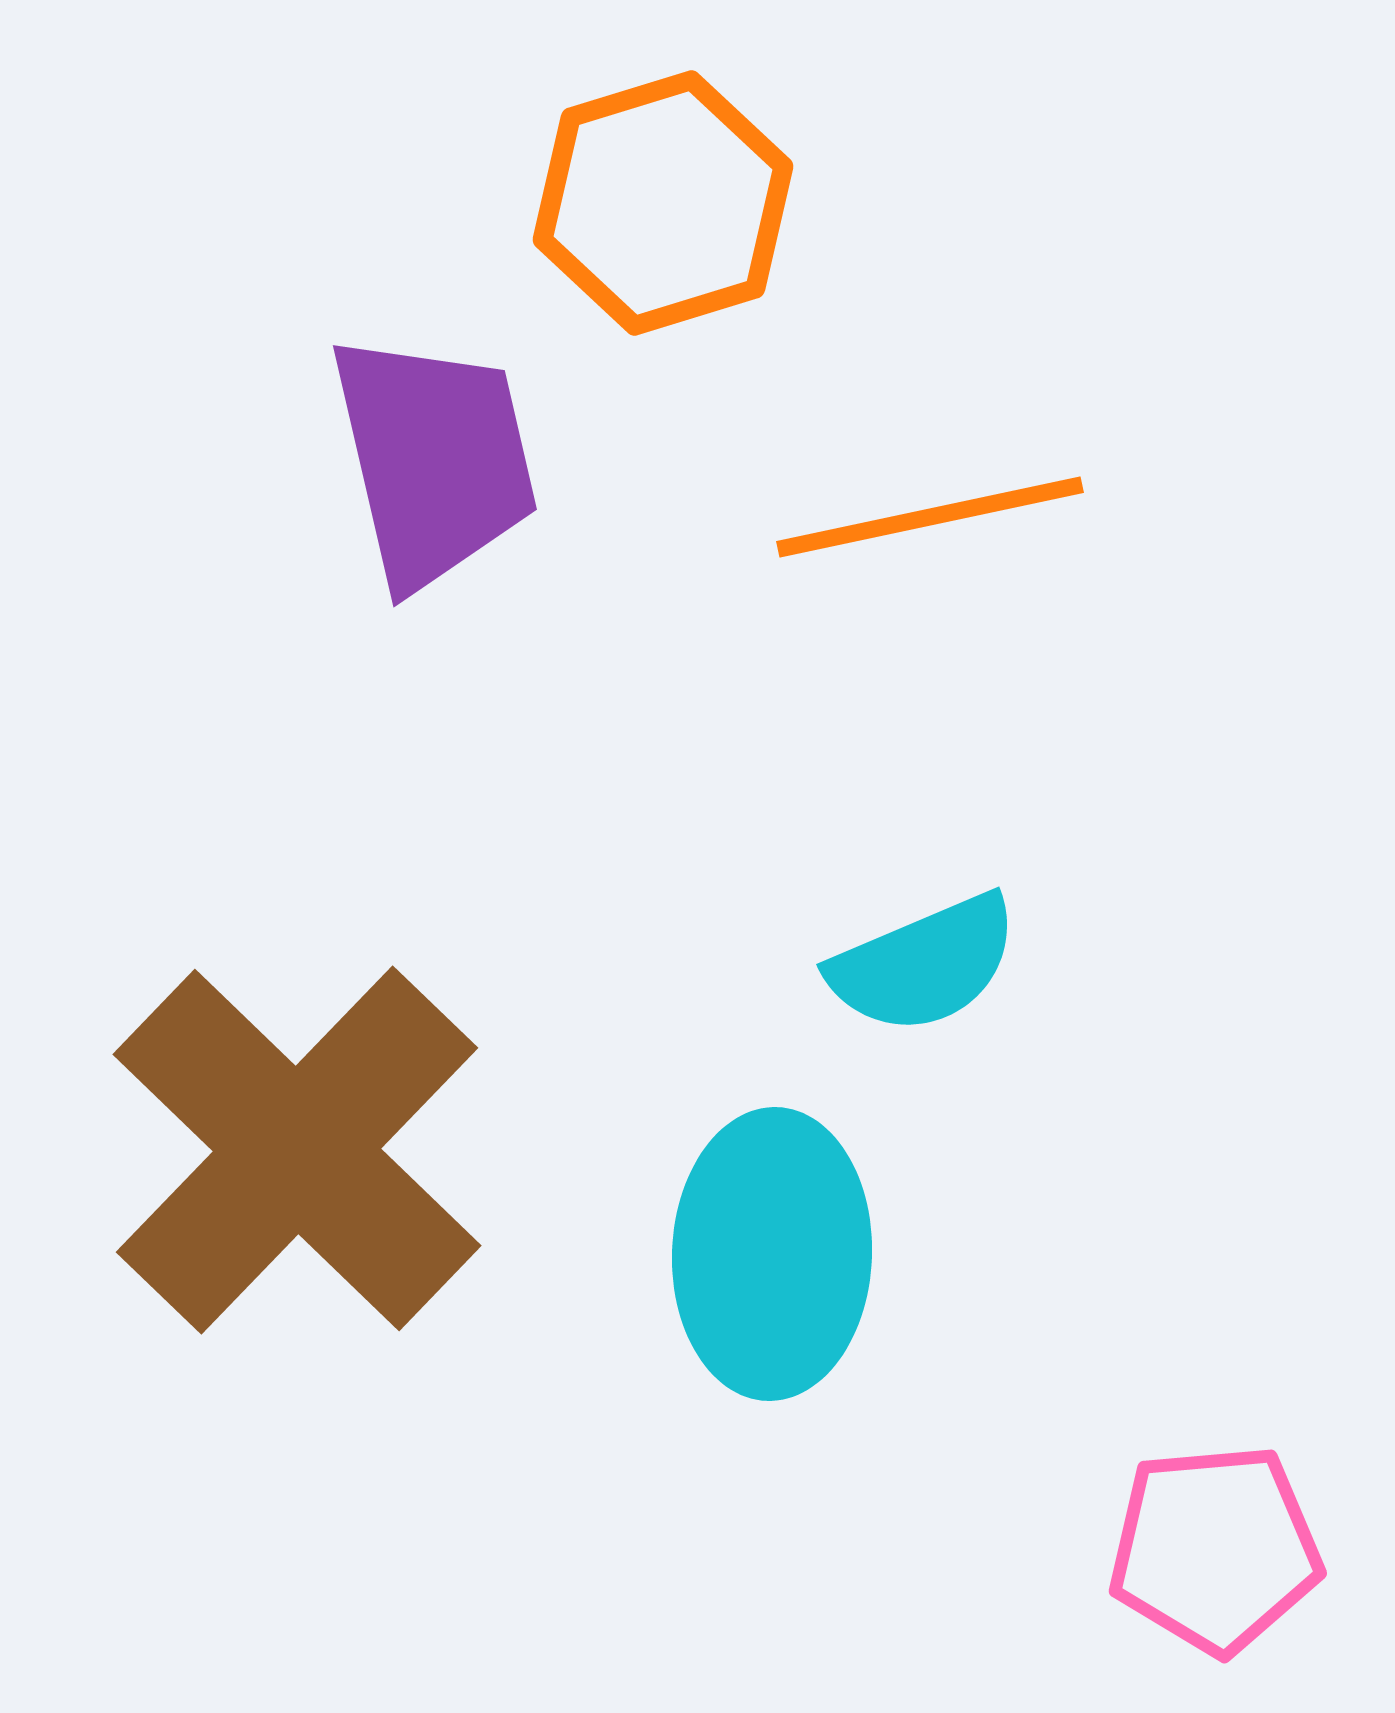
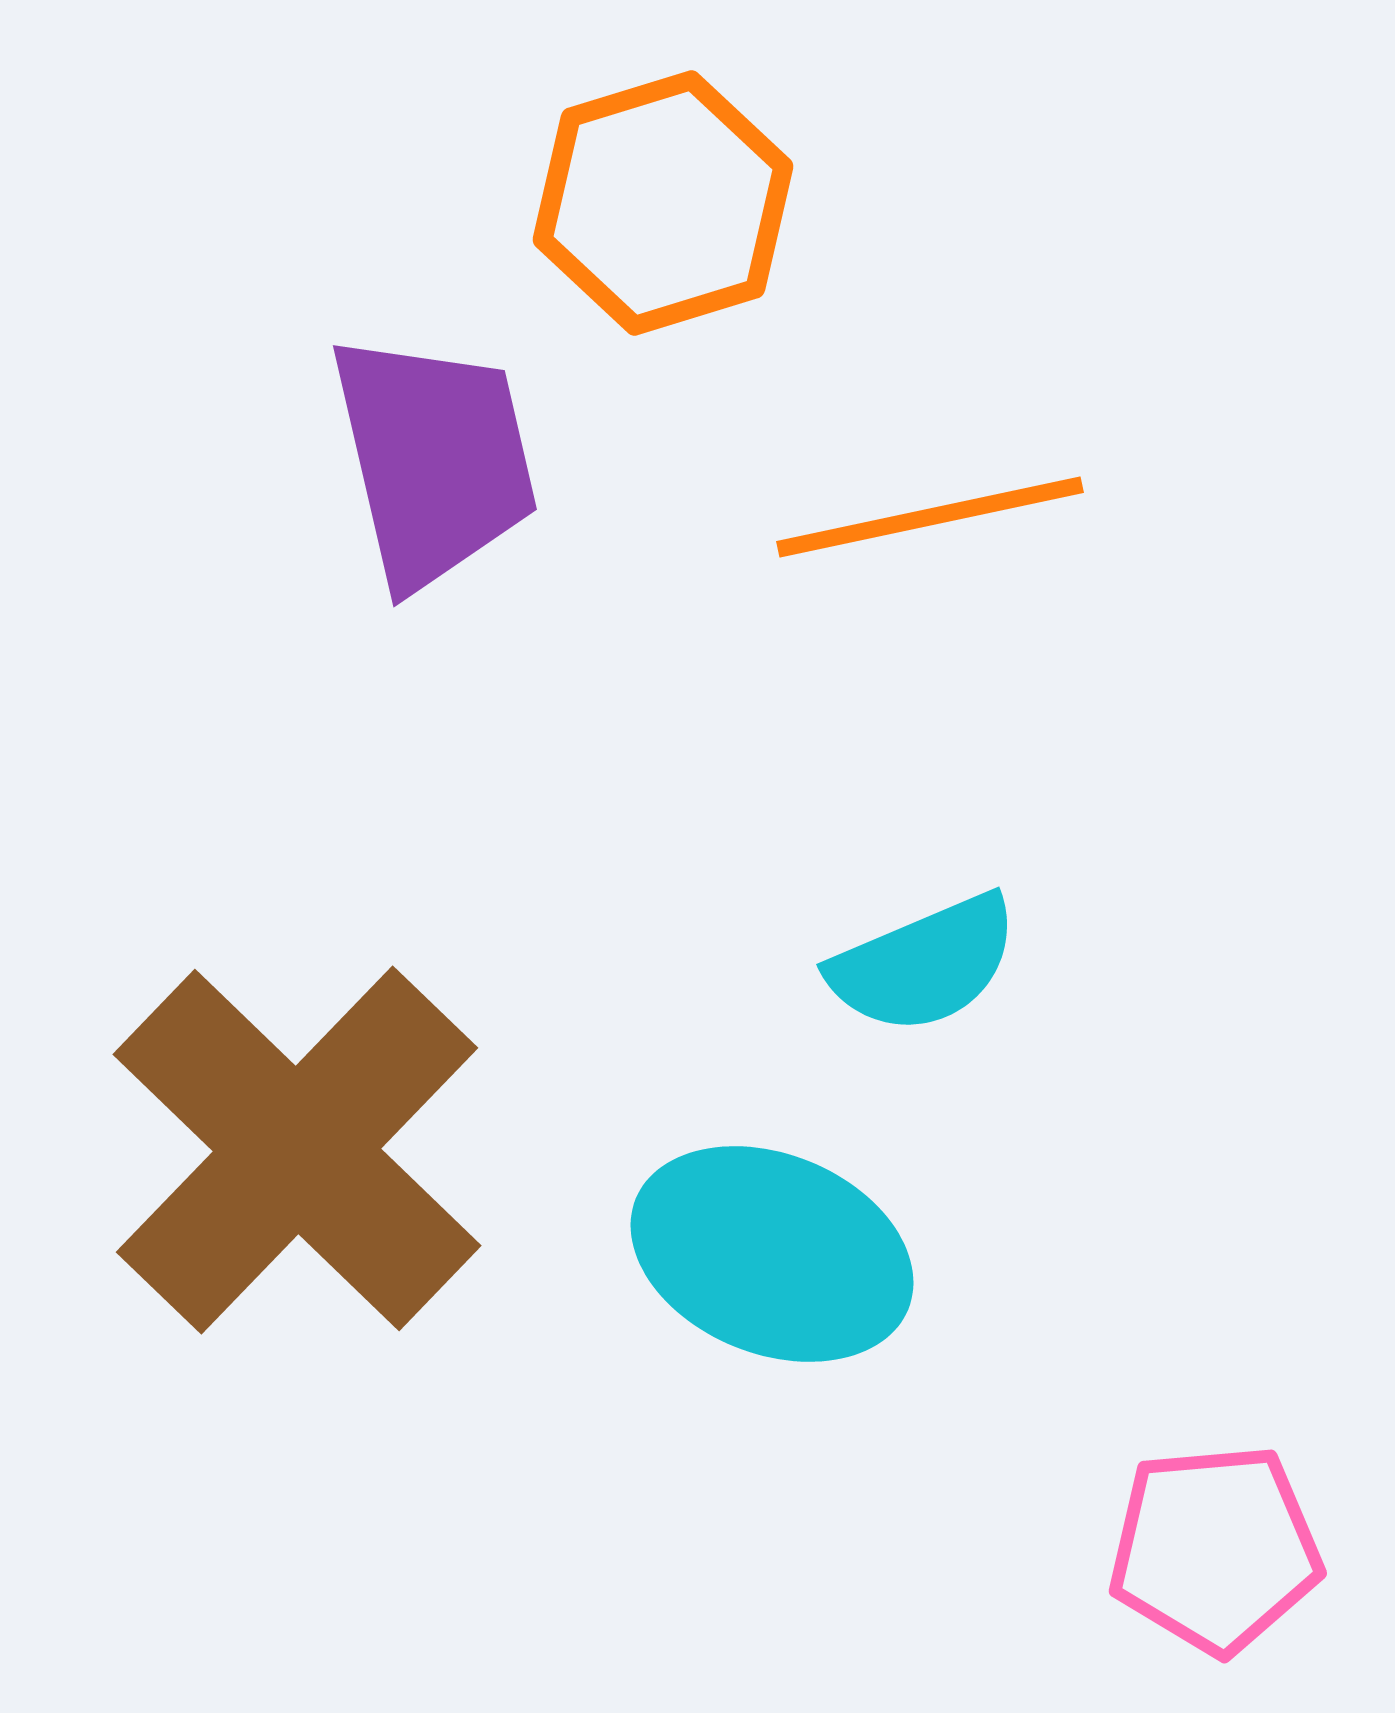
cyan ellipse: rotated 70 degrees counterclockwise
